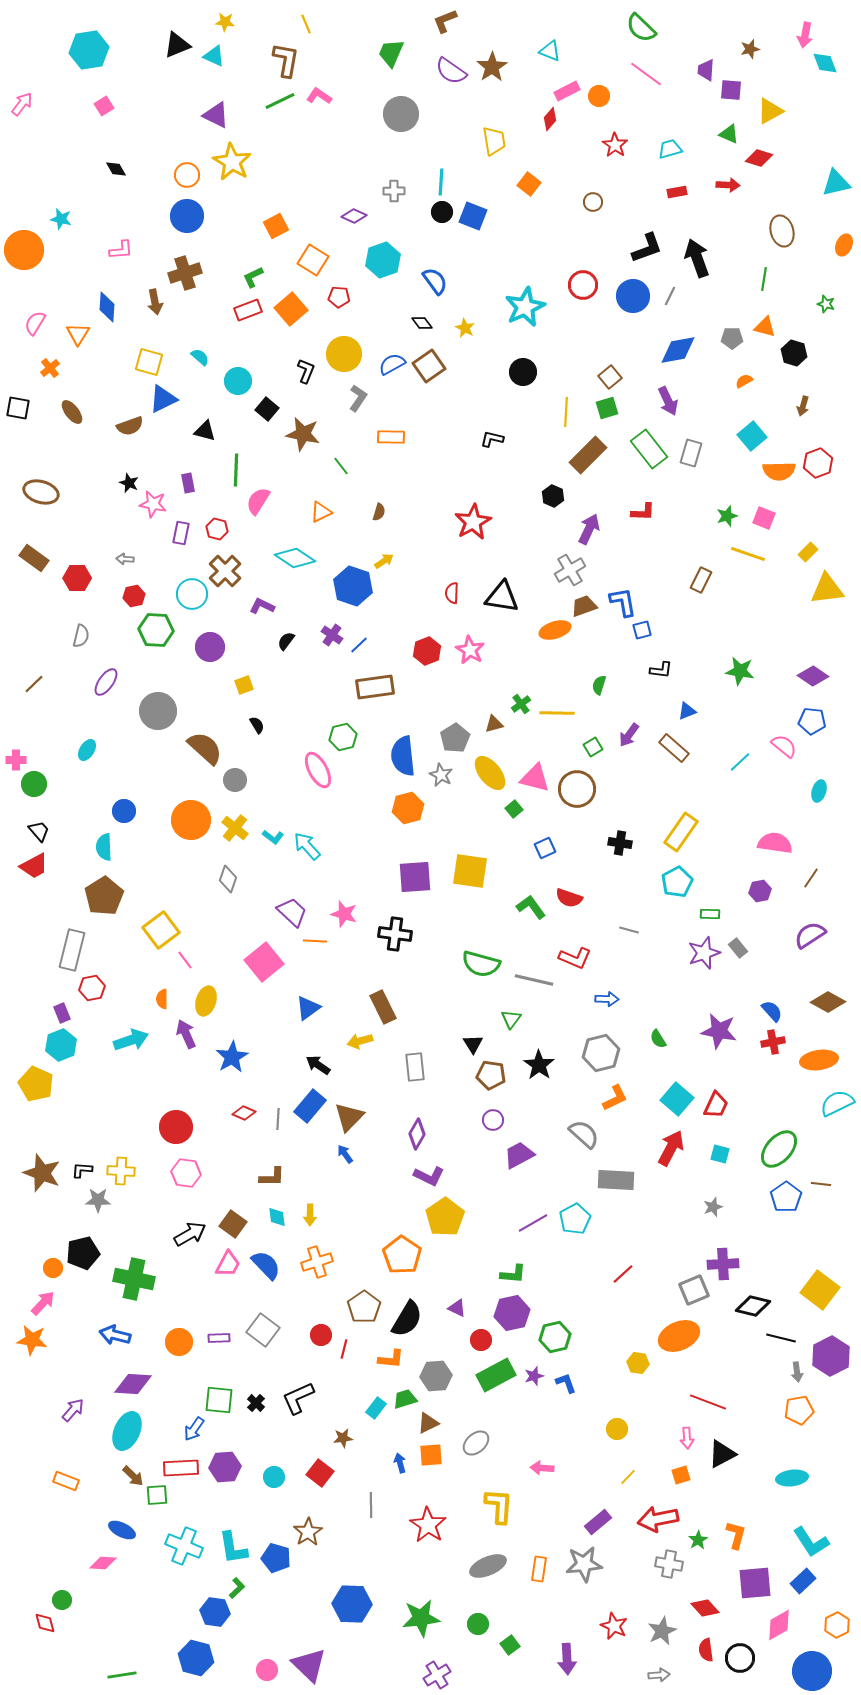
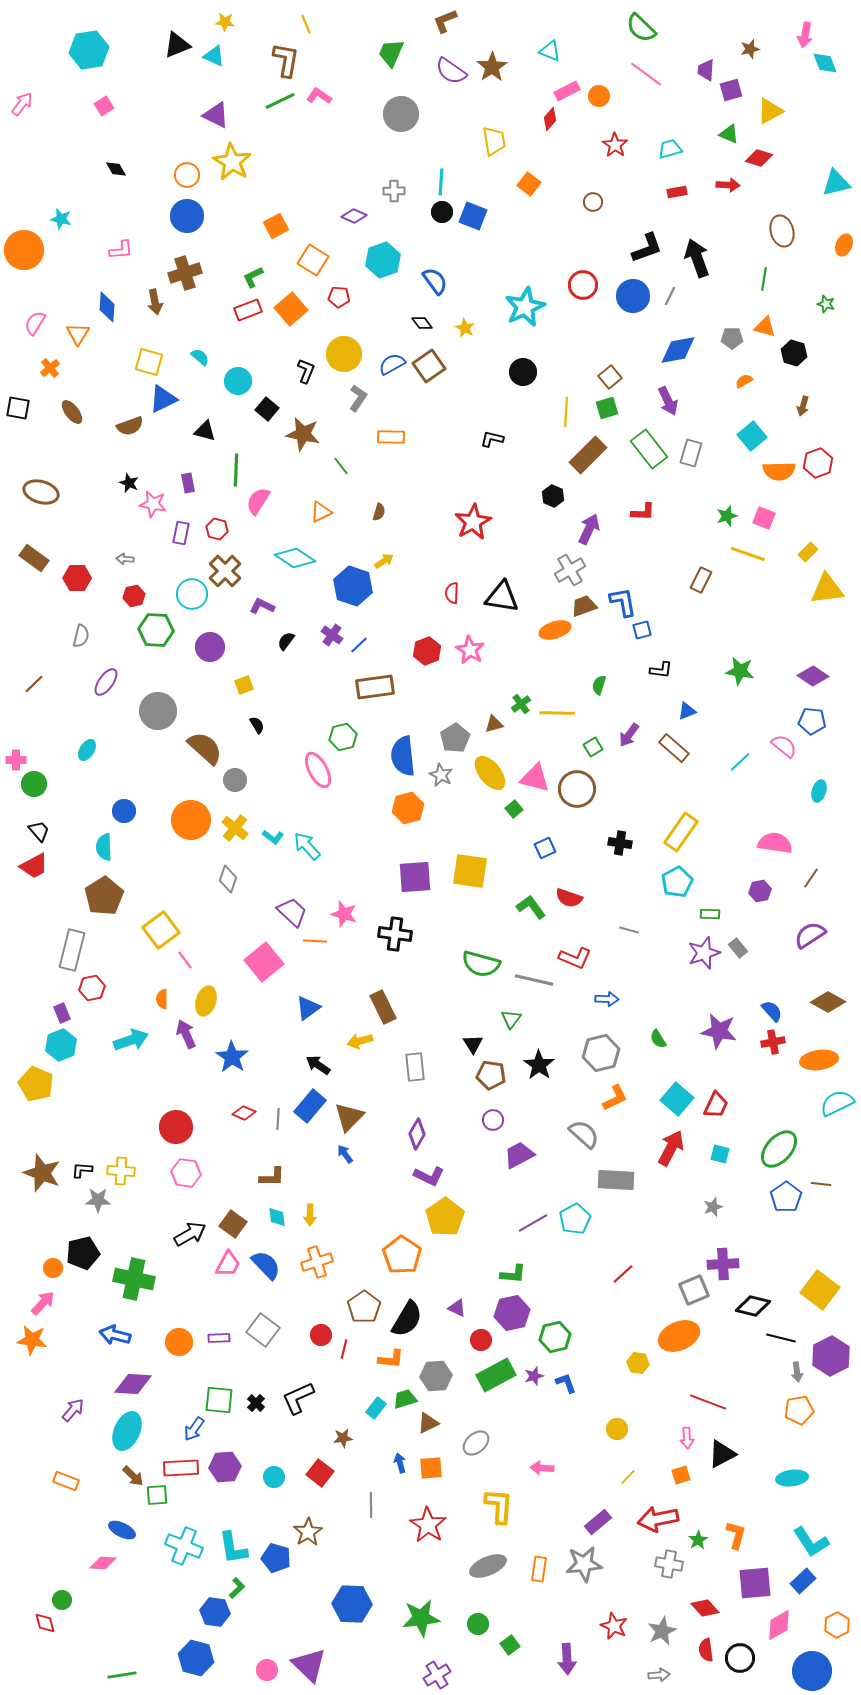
purple square at (731, 90): rotated 20 degrees counterclockwise
blue star at (232, 1057): rotated 8 degrees counterclockwise
orange square at (431, 1455): moved 13 px down
